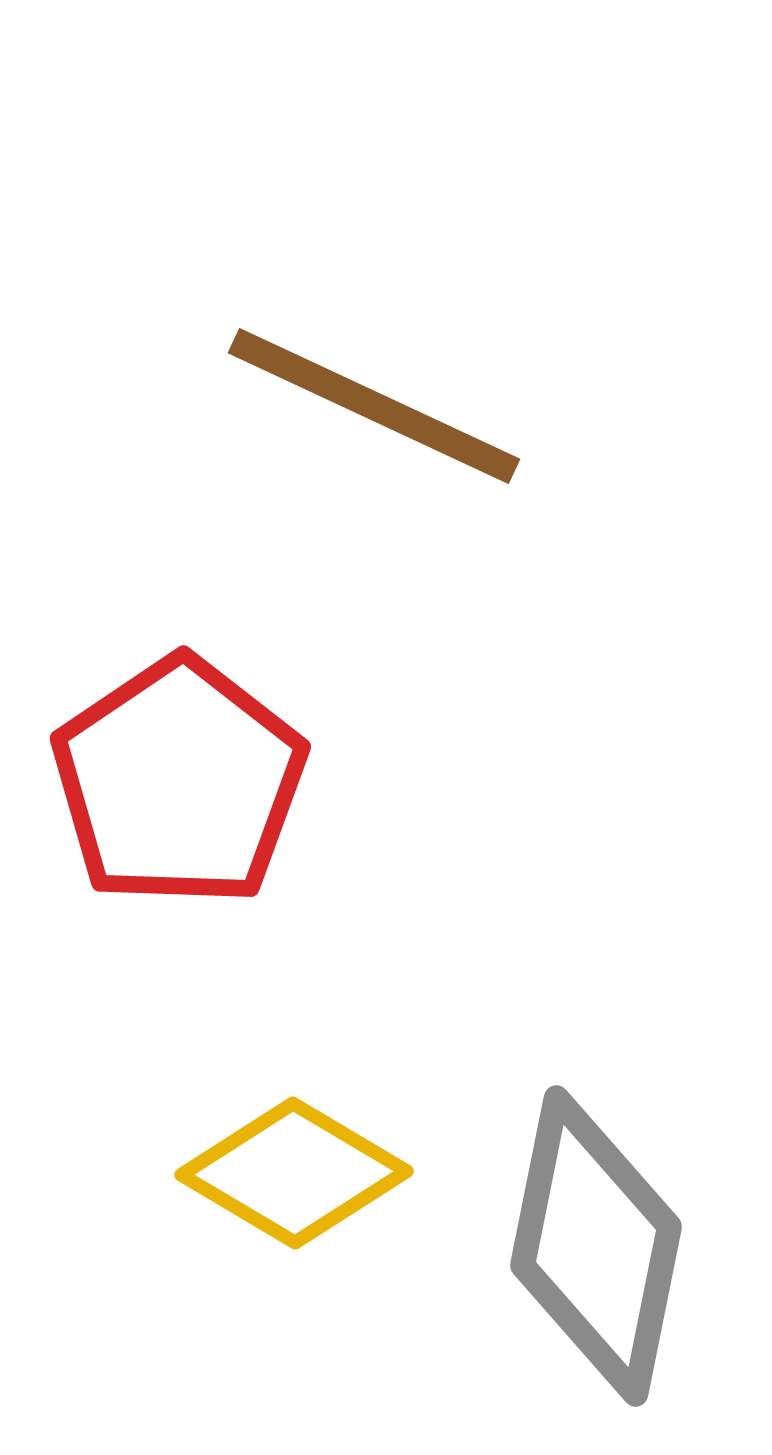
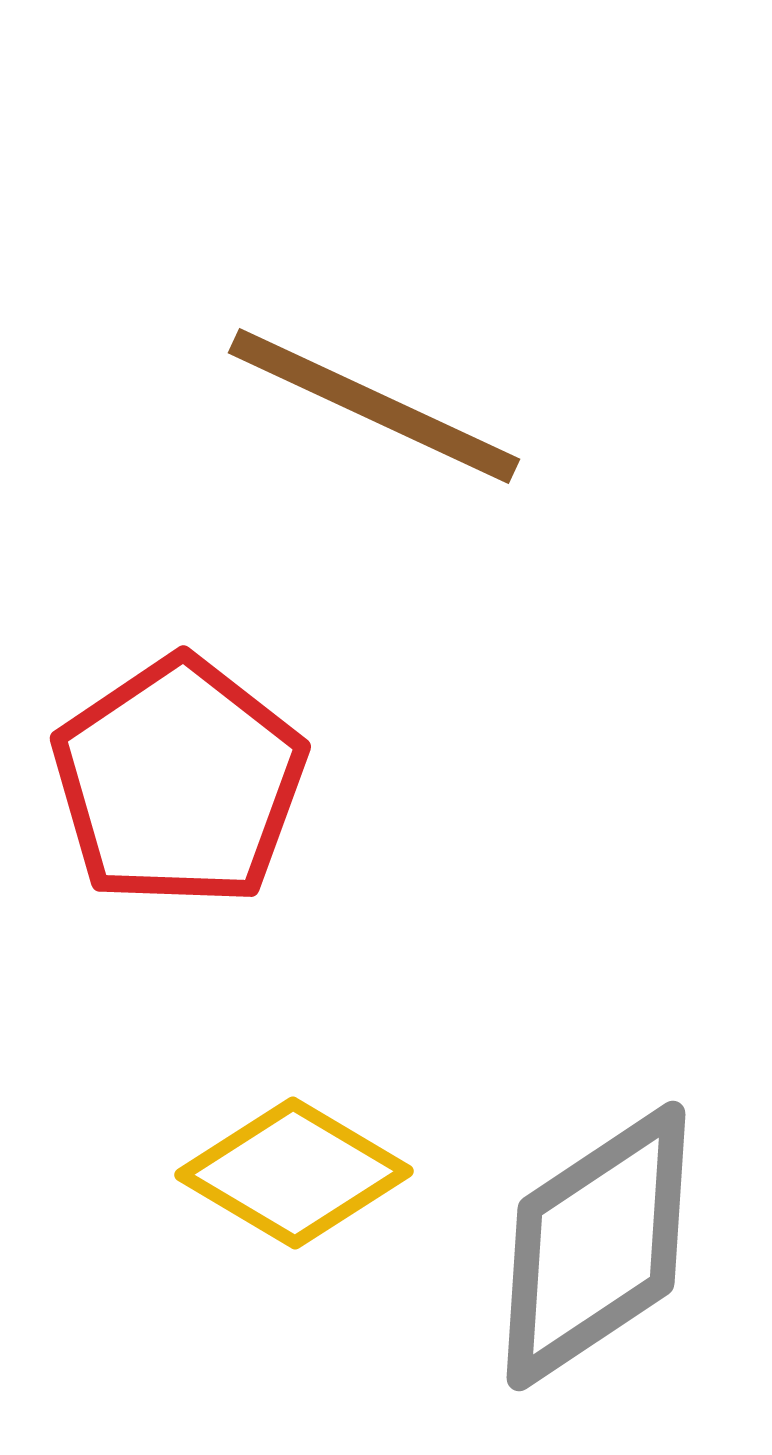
gray diamond: rotated 45 degrees clockwise
